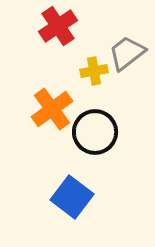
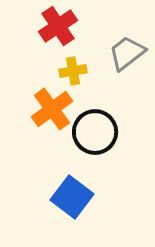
yellow cross: moved 21 px left
